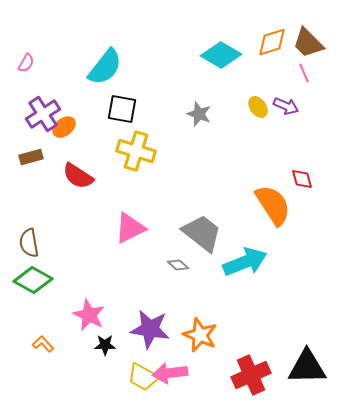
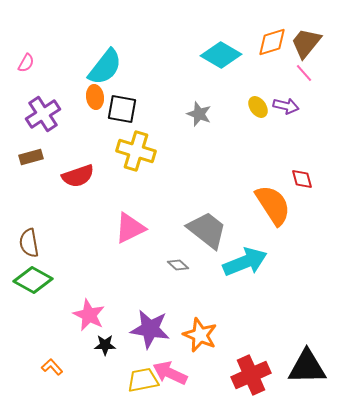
brown trapezoid: moved 2 px left; rotated 84 degrees clockwise
pink line: rotated 18 degrees counterclockwise
purple arrow: rotated 10 degrees counterclockwise
orange ellipse: moved 31 px right, 30 px up; rotated 60 degrees counterclockwise
red semicircle: rotated 52 degrees counterclockwise
gray trapezoid: moved 5 px right, 3 px up
orange L-shape: moved 9 px right, 23 px down
pink arrow: rotated 32 degrees clockwise
yellow trapezoid: moved 3 px down; rotated 140 degrees clockwise
